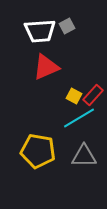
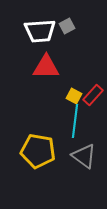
red triangle: rotated 24 degrees clockwise
cyan line: moved 4 px left, 3 px down; rotated 52 degrees counterclockwise
gray triangle: rotated 36 degrees clockwise
